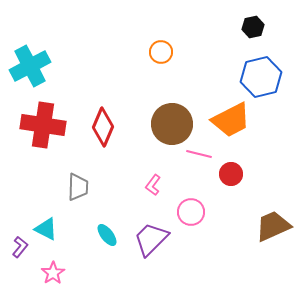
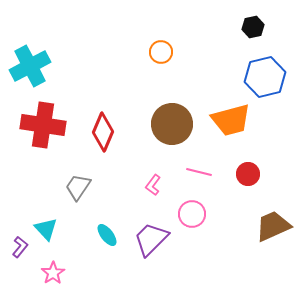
blue hexagon: moved 4 px right
orange trapezoid: rotated 12 degrees clockwise
red diamond: moved 5 px down
pink line: moved 18 px down
red circle: moved 17 px right
gray trapezoid: rotated 148 degrees counterclockwise
pink circle: moved 1 px right, 2 px down
cyan triangle: rotated 20 degrees clockwise
